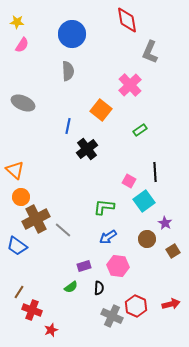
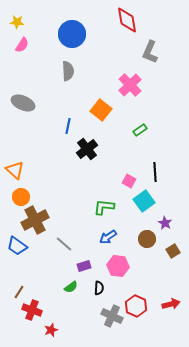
brown cross: moved 1 px left, 1 px down
gray line: moved 1 px right, 14 px down
